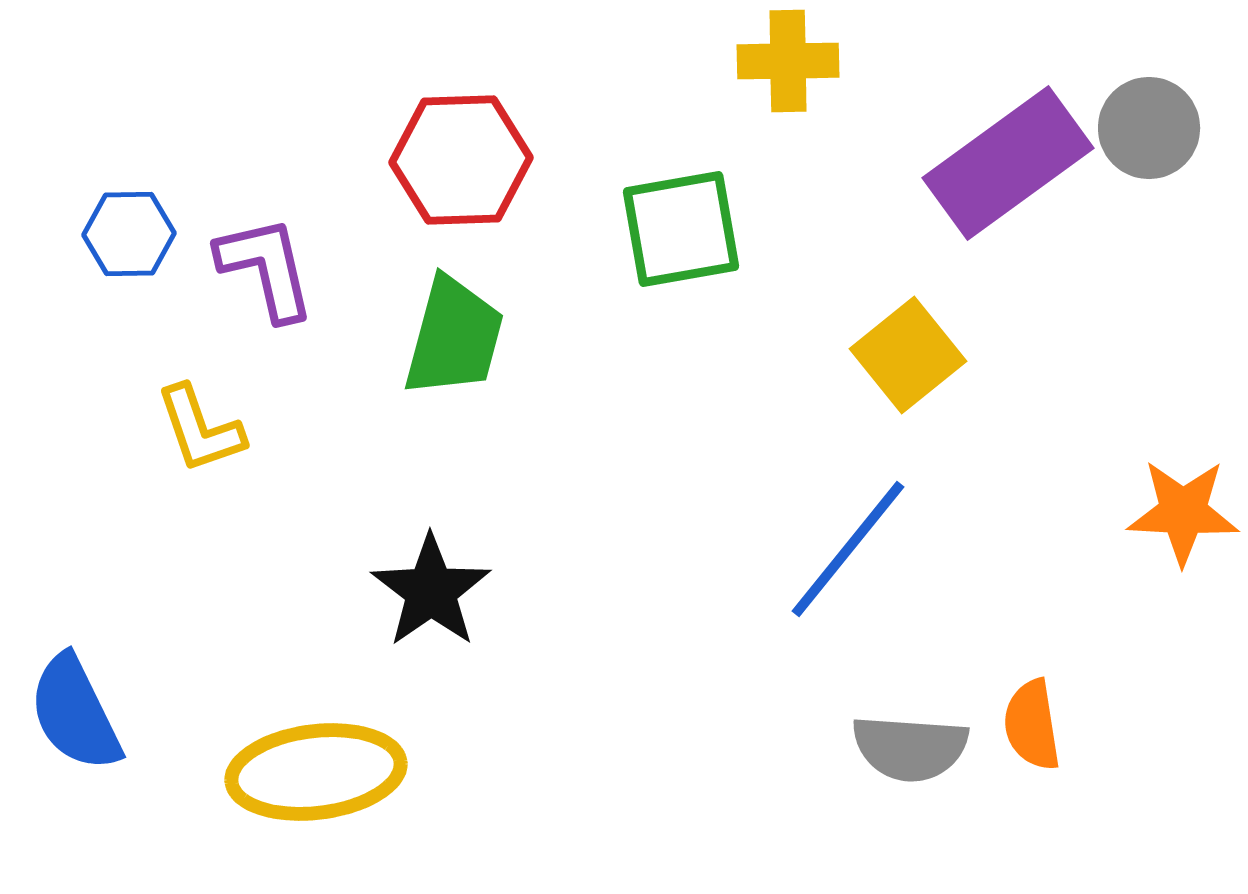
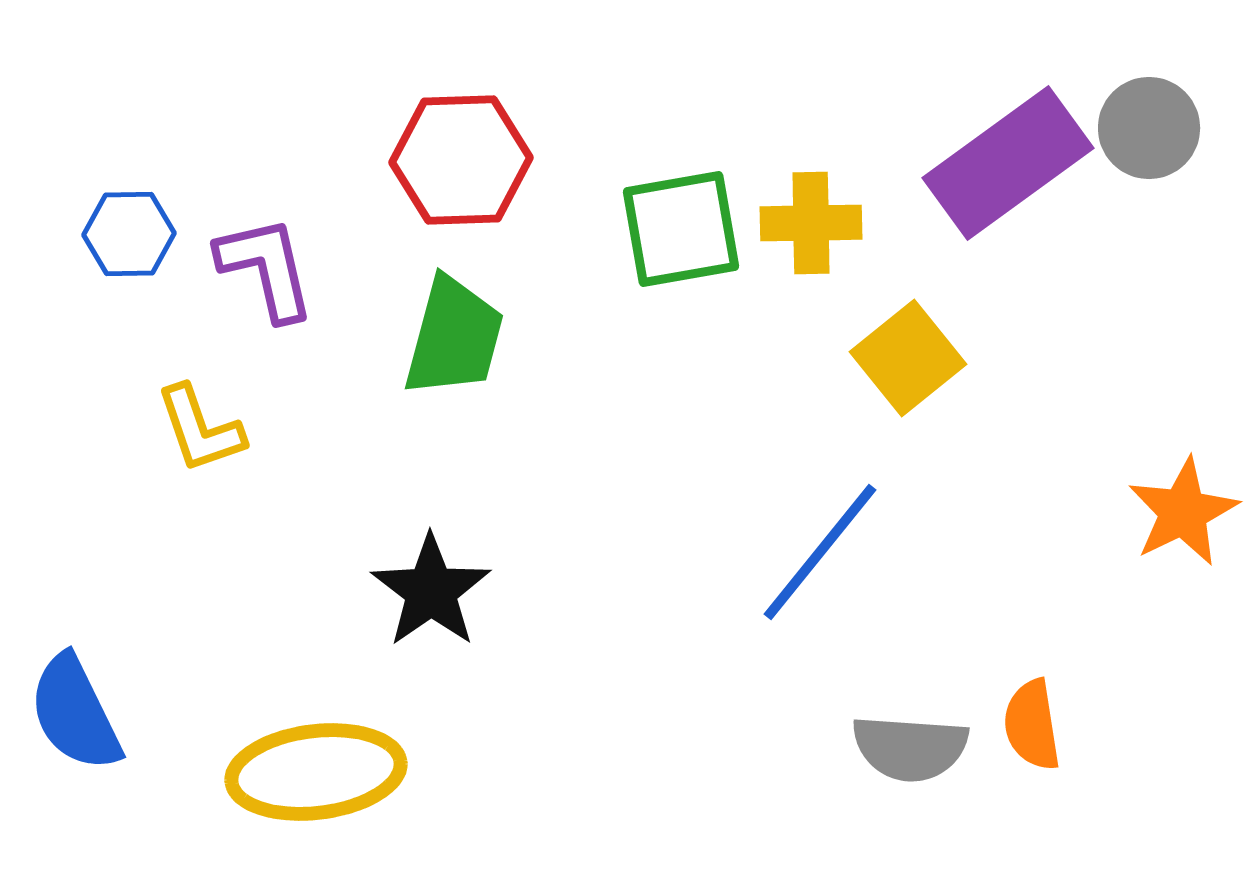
yellow cross: moved 23 px right, 162 px down
yellow square: moved 3 px down
orange star: rotated 29 degrees counterclockwise
blue line: moved 28 px left, 3 px down
